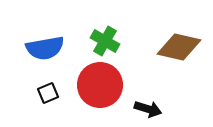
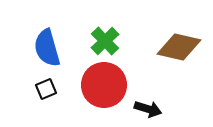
green cross: rotated 16 degrees clockwise
blue semicircle: moved 2 px right; rotated 84 degrees clockwise
red circle: moved 4 px right
black square: moved 2 px left, 4 px up
